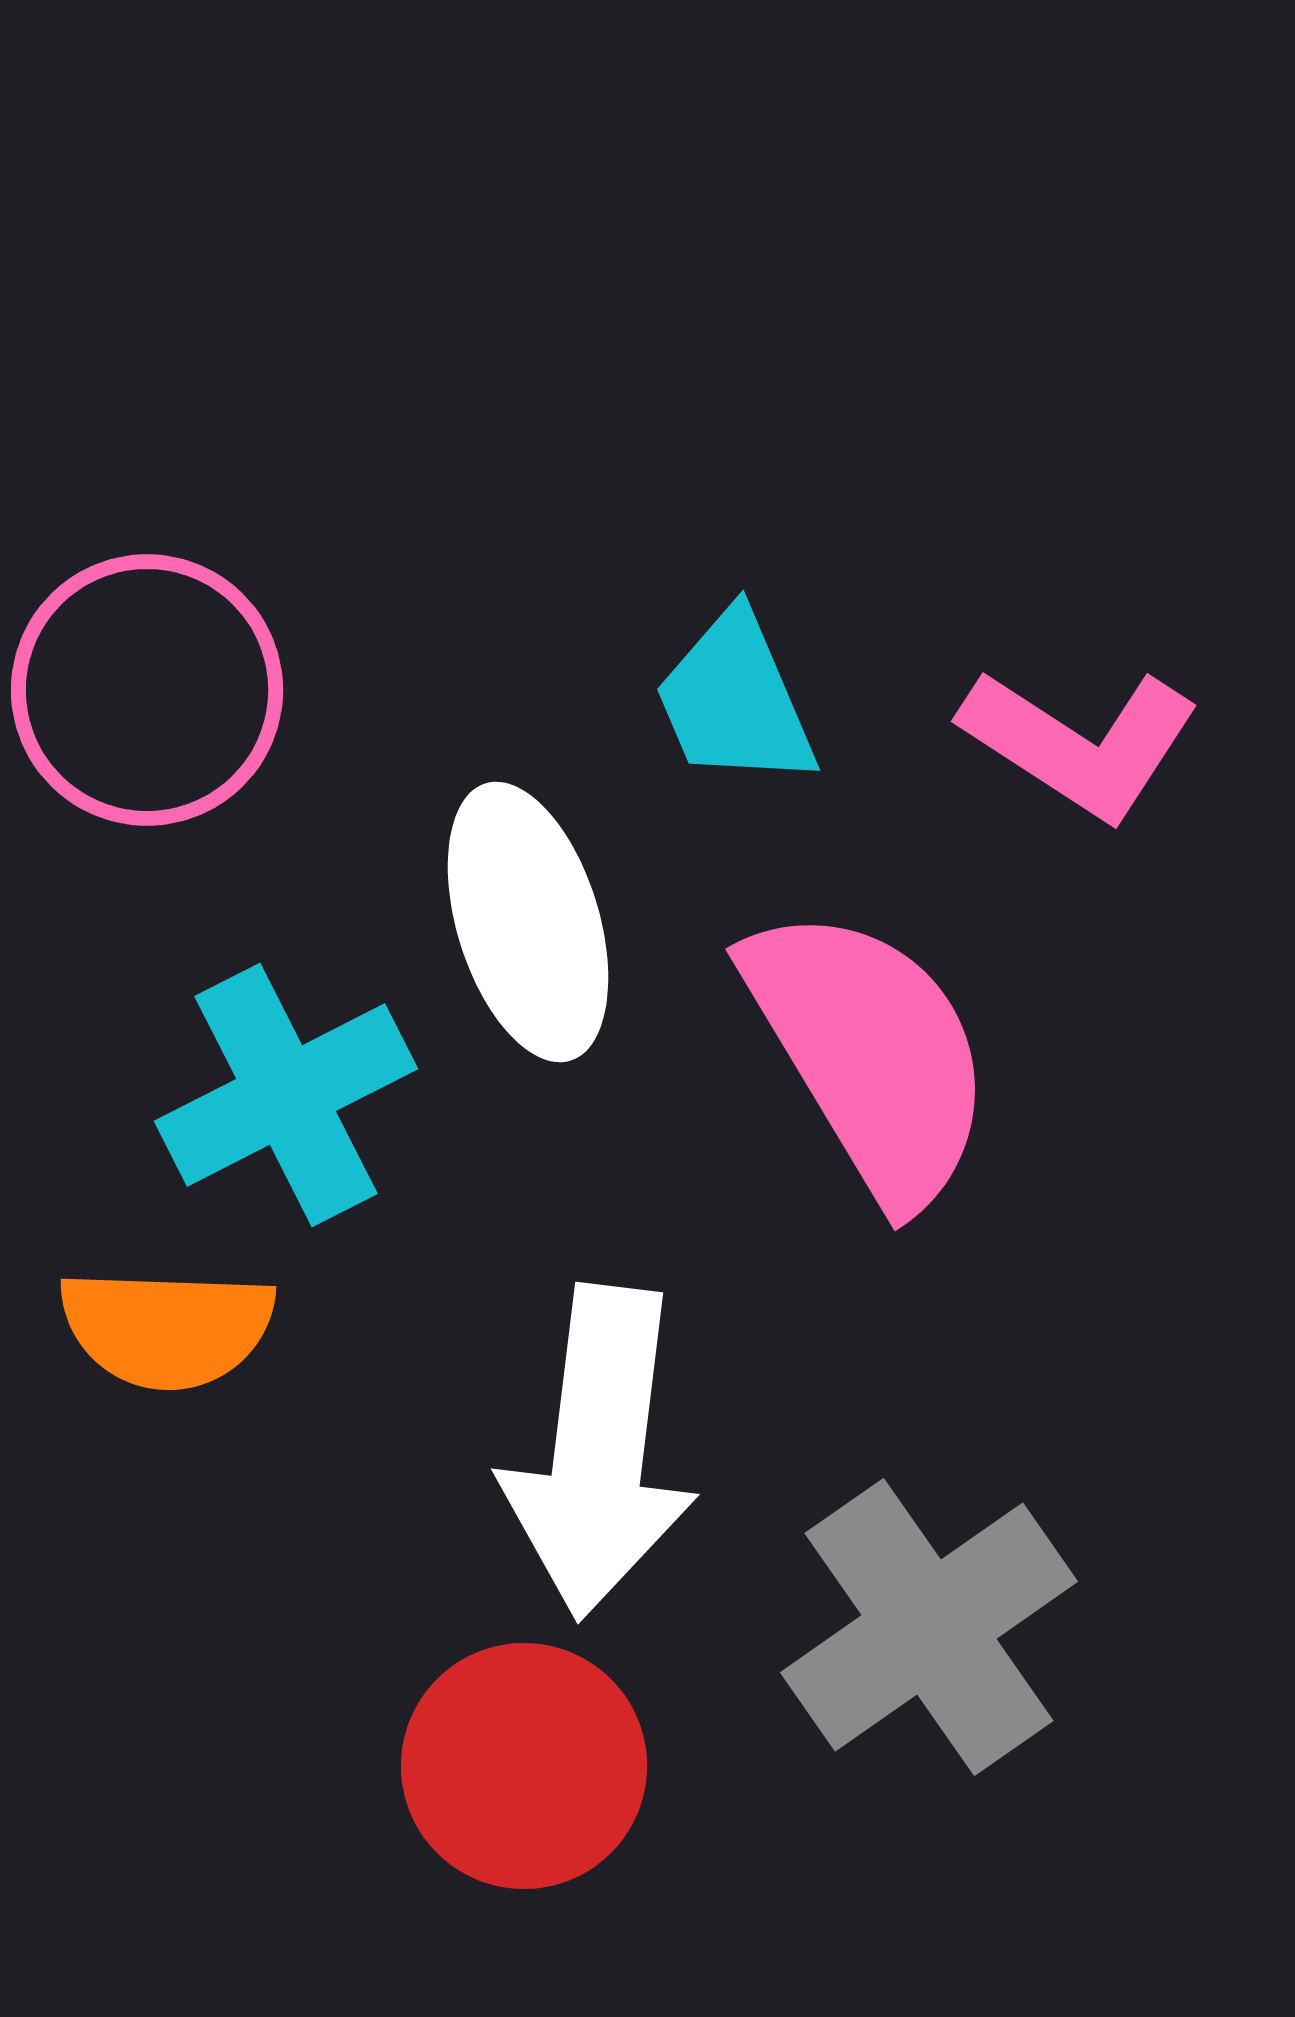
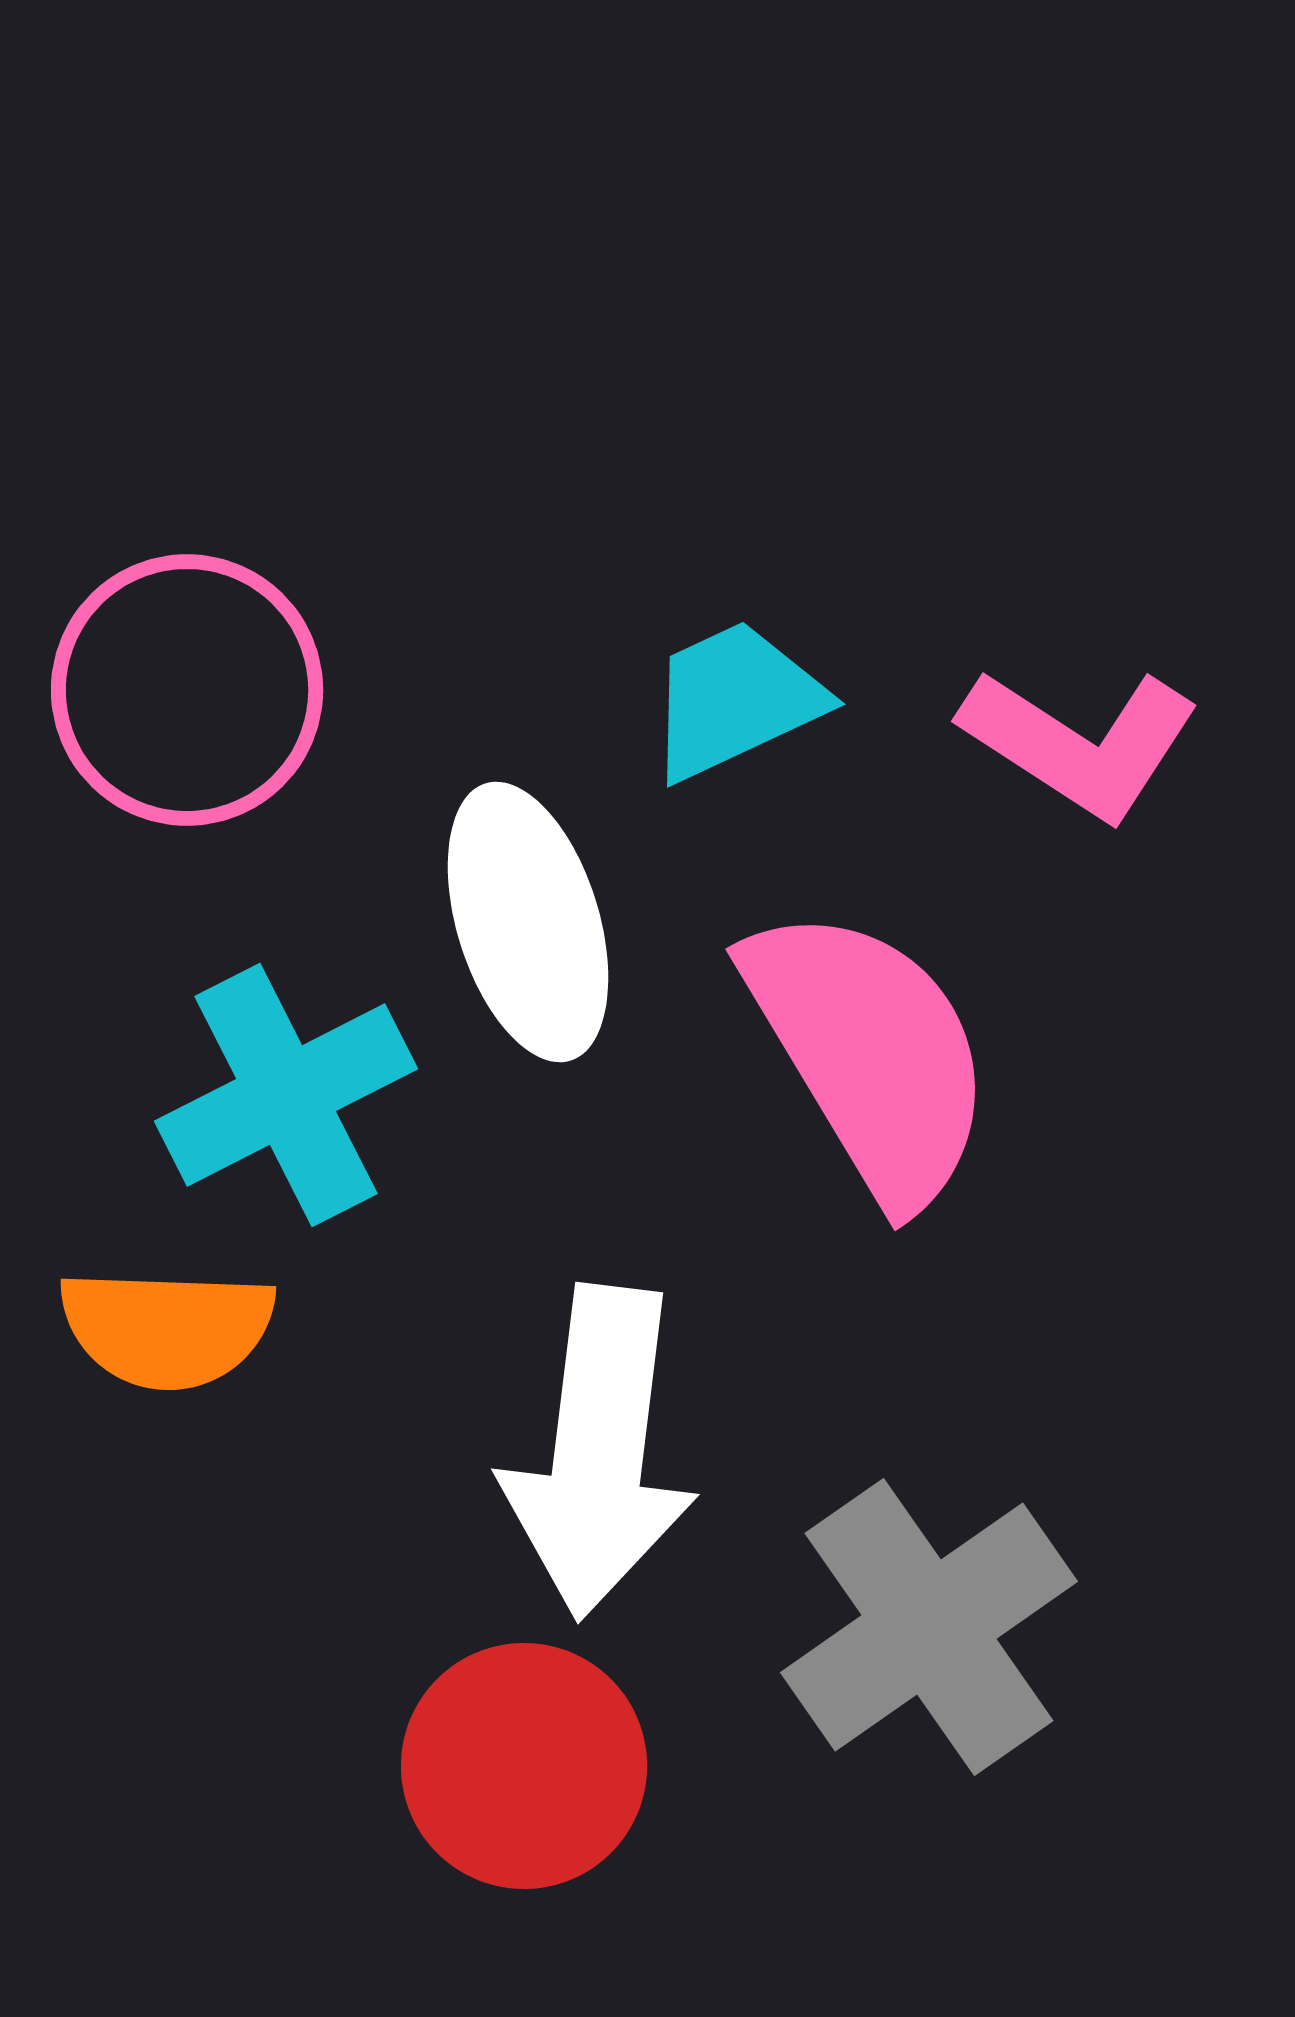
pink circle: moved 40 px right
cyan trapezoid: rotated 88 degrees clockwise
